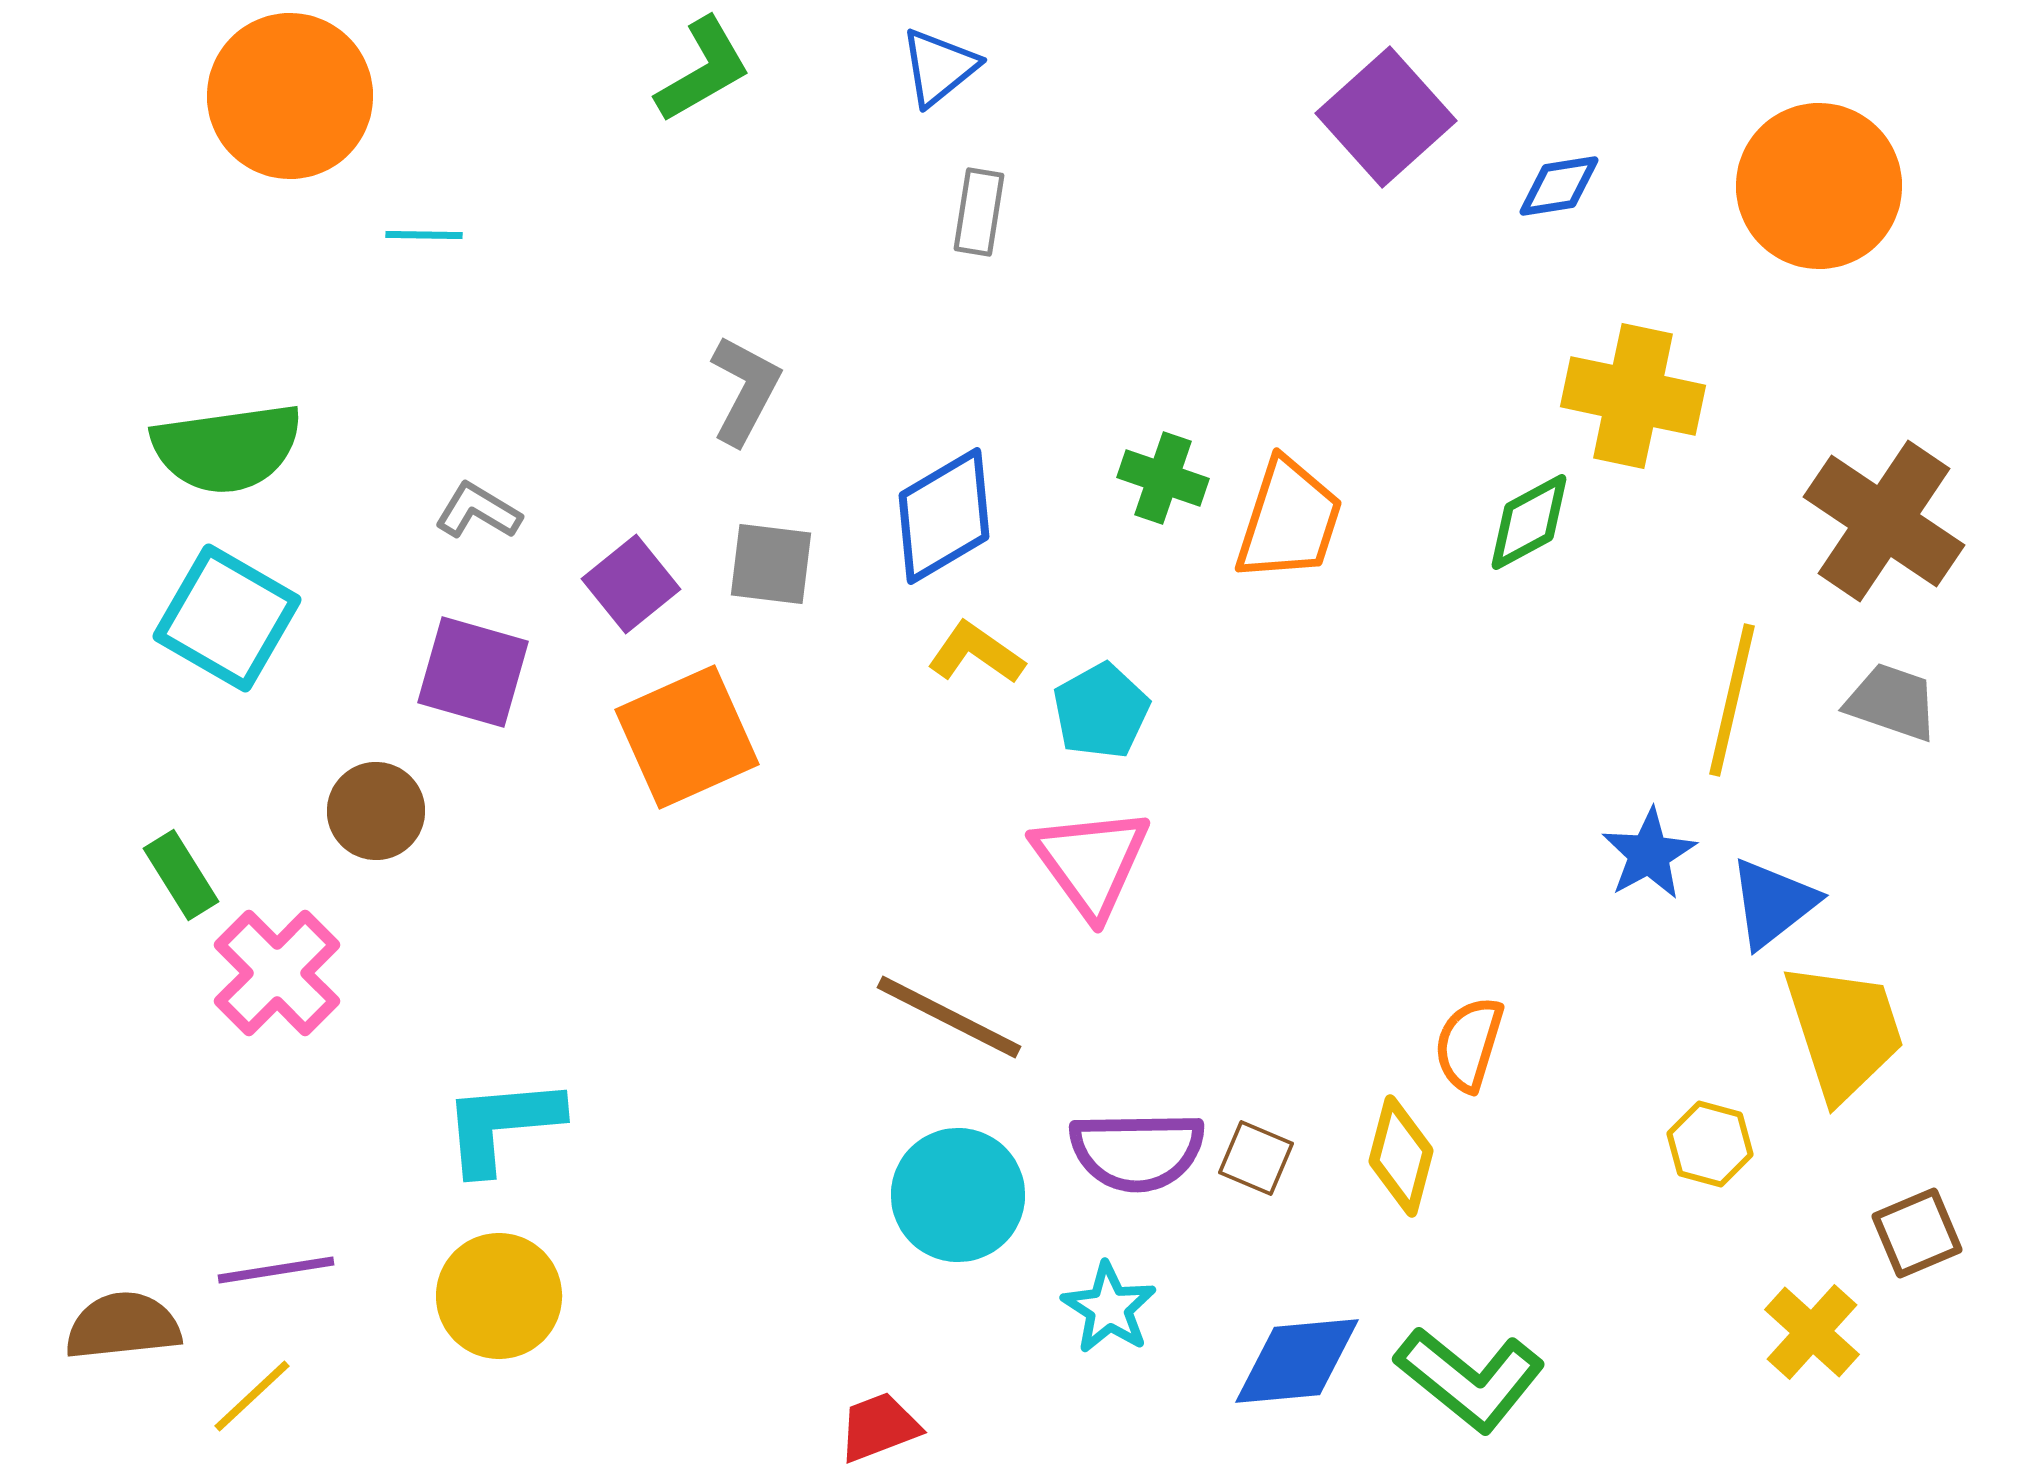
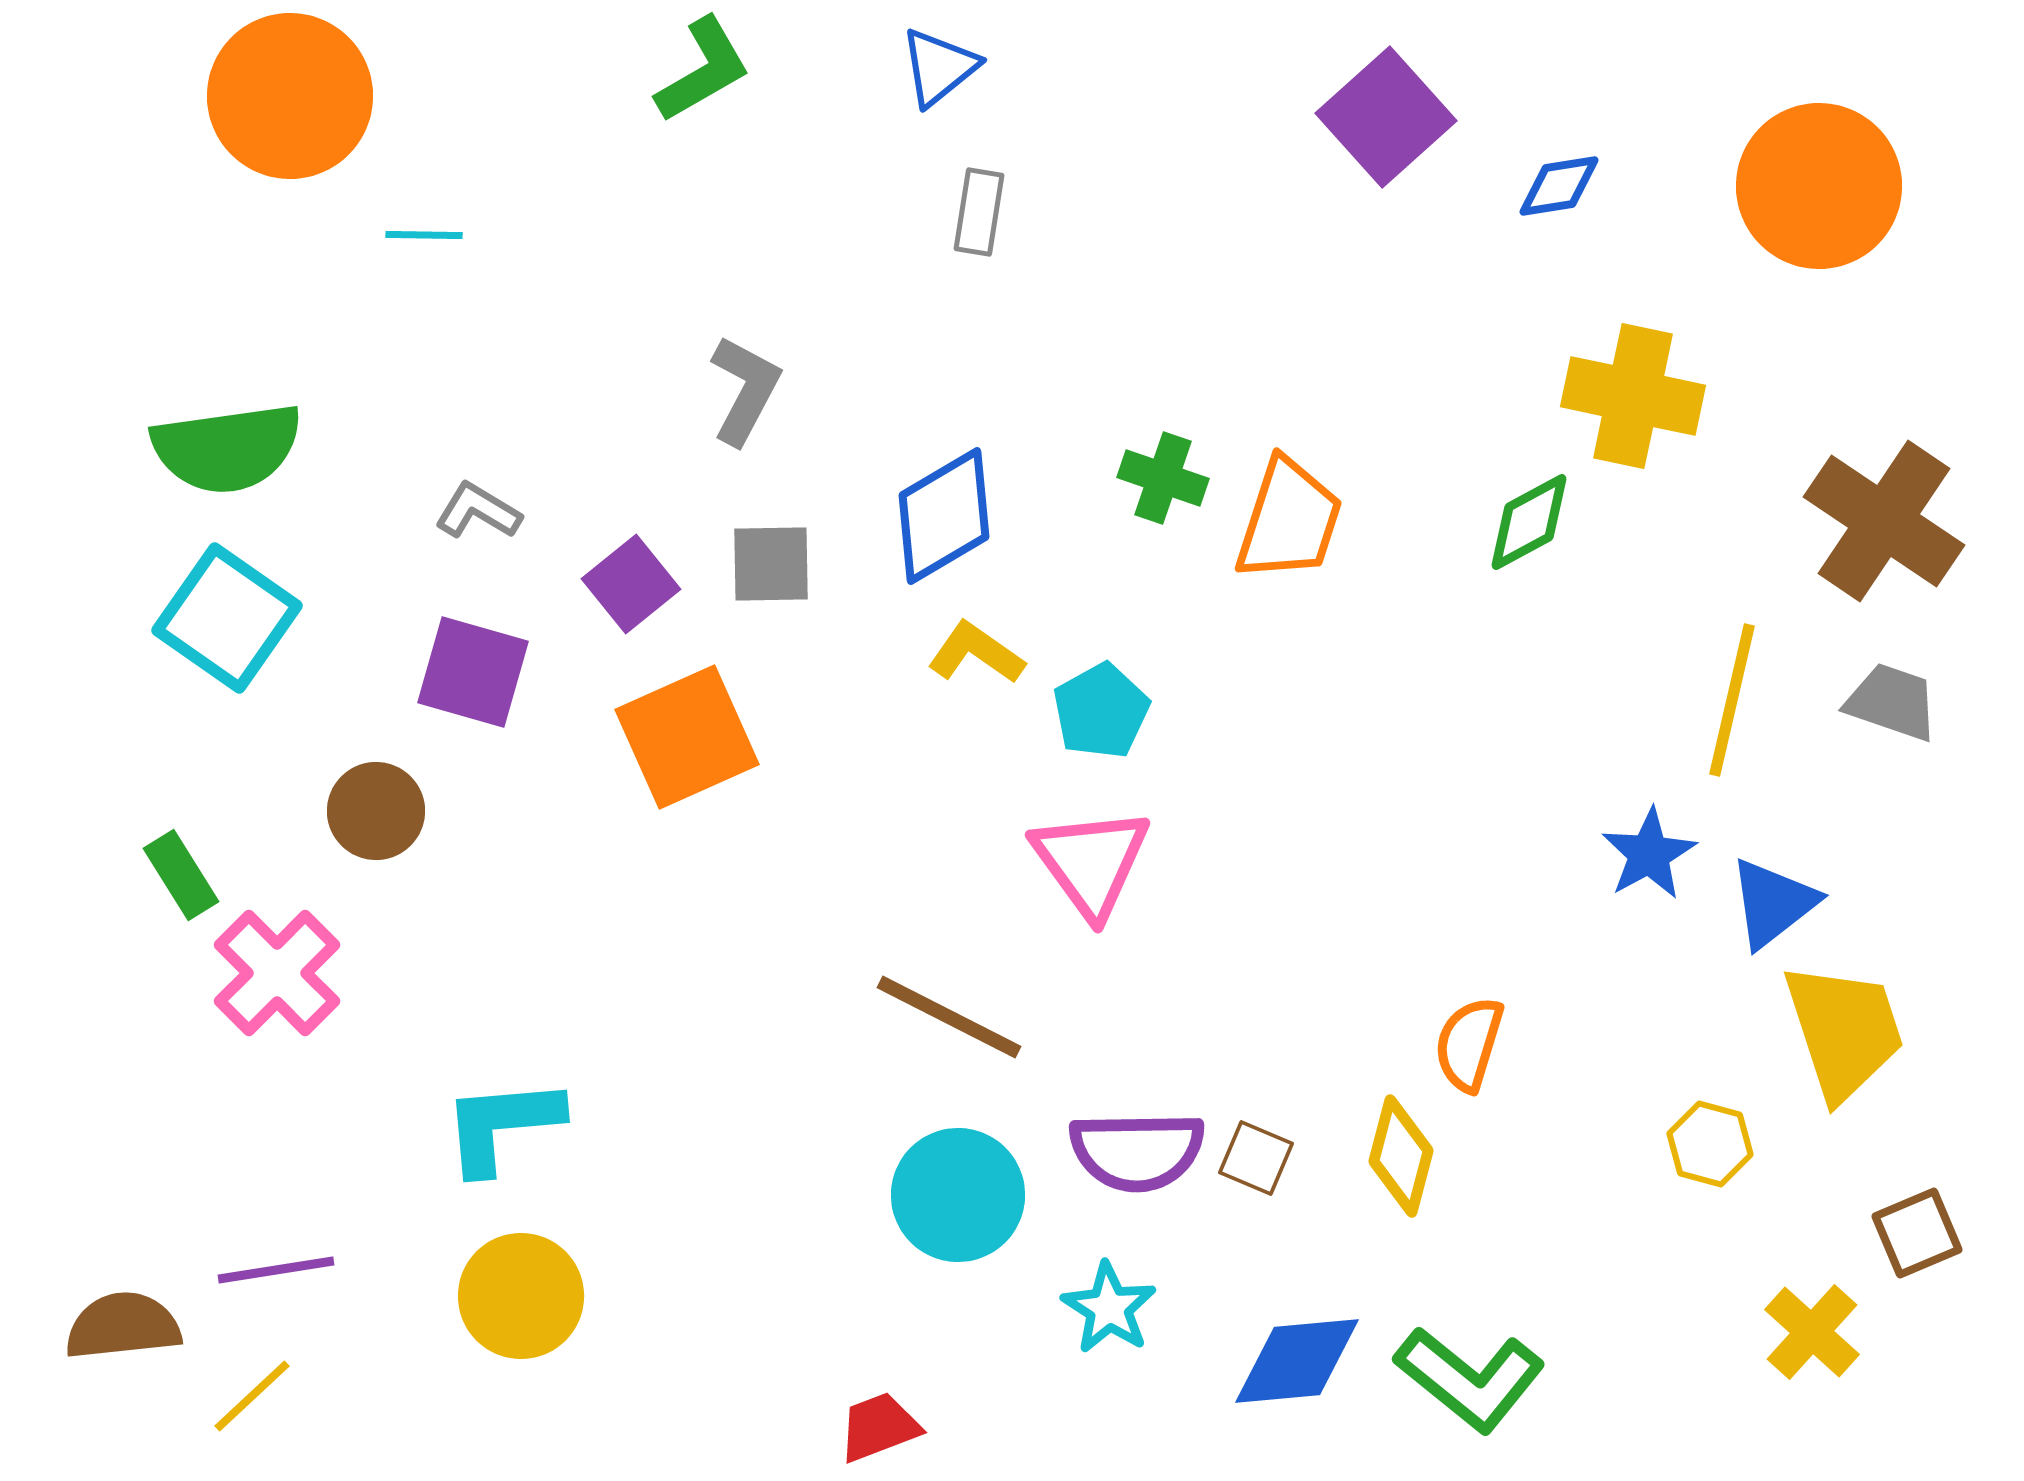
gray square at (771, 564): rotated 8 degrees counterclockwise
cyan square at (227, 618): rotated 5 degrees clockwise
yellow circle at (499, 1296): moved 22 px right
